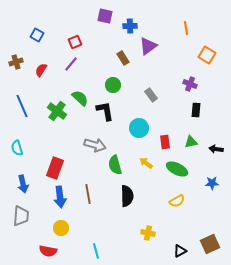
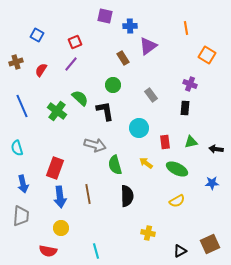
black rectangle at (196, 110): moved 11 px left, 2 px up
